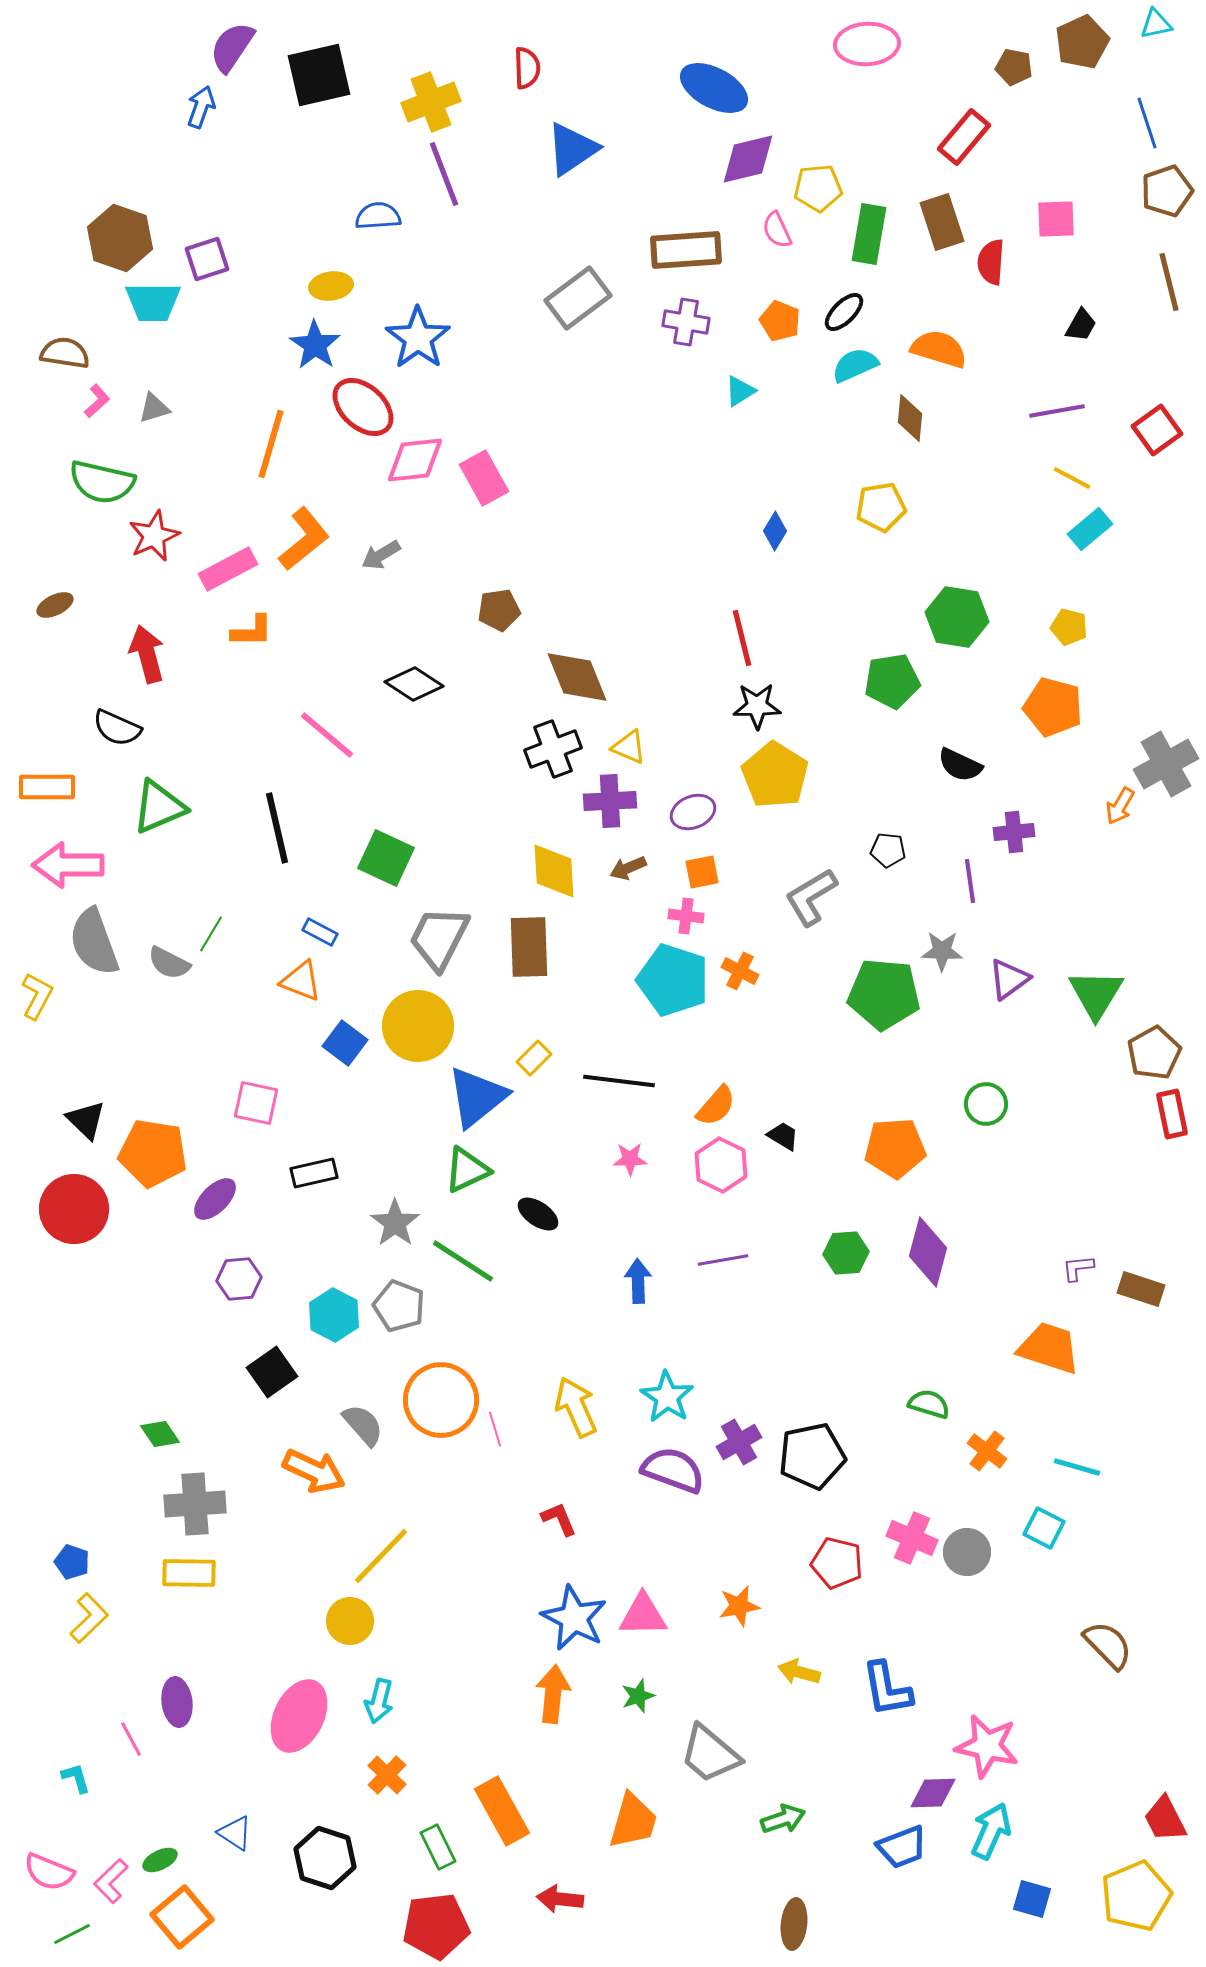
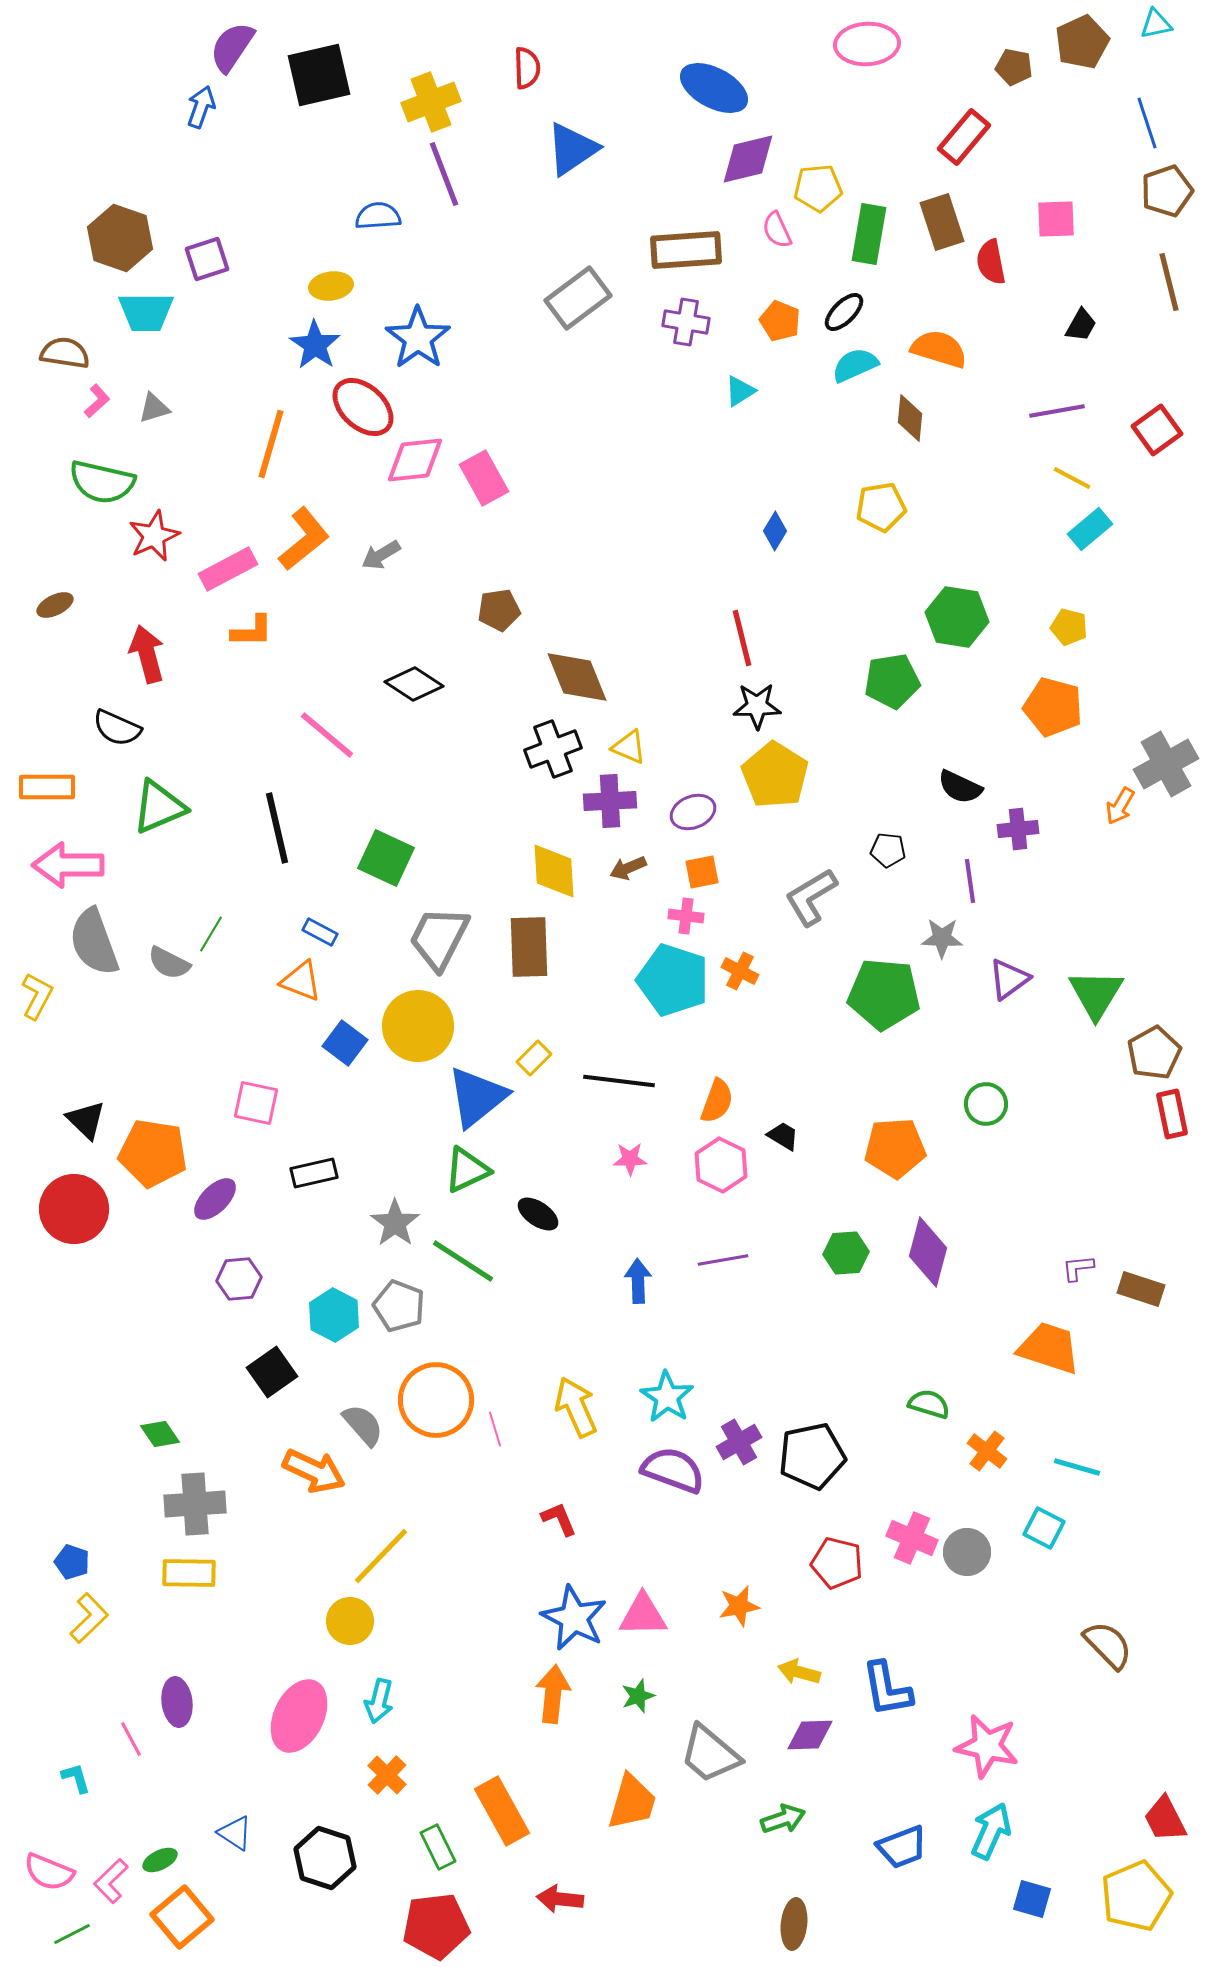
red semicircle at (991, 262): rotated 15 degrees counterclockwise
cyan trapezoid at (153, 302): moved 7 px left, 10 px down
black semicircle at (960, 765): moved 22 px down
purple cross at (1014, 832): moved 4 px right, 3 px up
gray star at (942, 951): moved 13 px up
orange semicircle at (716, 1106): moved 1 px right, 5 px up; rotated 21 degrees counterclockwise
orange circle at (441, 1400): moved 5 px left
purple diamond at (933, 1793): moved 123 px left, 58 px up
orange trapezoid at (633, 1821): moved 1 px left, 19 px up
